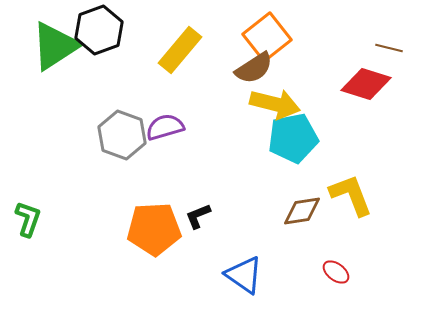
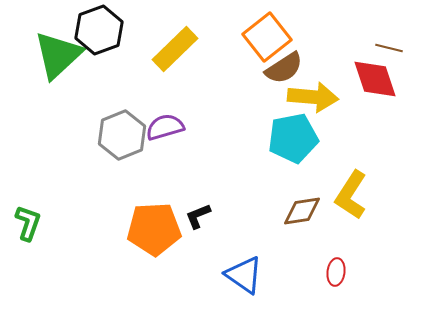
green triangle: moved 3 px right, 9 px down; rotated 10 degrees counterclockwise
yellow rectangle: moved 5 px left, 1 px up; rotated 6 degrees clockwise
brown semicircle: moved 30 px right
red diamond: moved 9 px right, 5 px up; rotated 54 degrees clockwise
yellow arrow: moved 38 px right, 7 px up; rotated 9 degrees counterclockwise
gray hexagon: rotated 18 degrees clockwise
yellow L-shape: rotated 126 degrees counterclockwise
green L-shape: moved 4 px down
red ellipse: rotated 60 degrees clockwise
